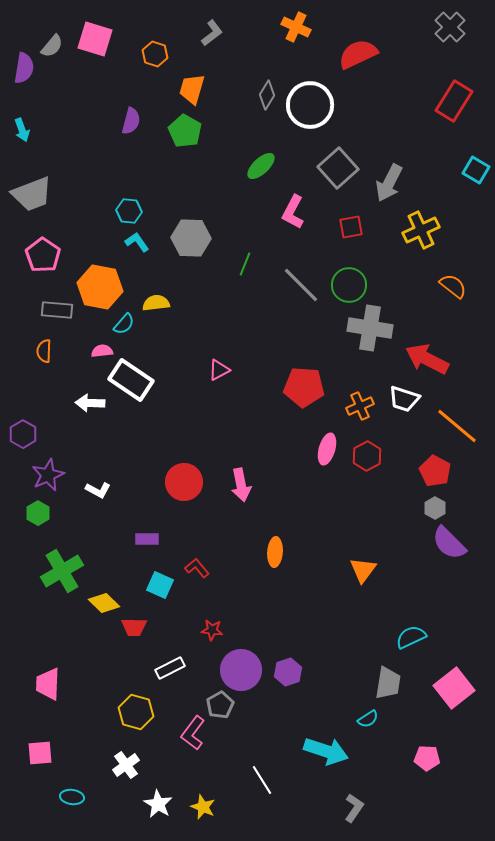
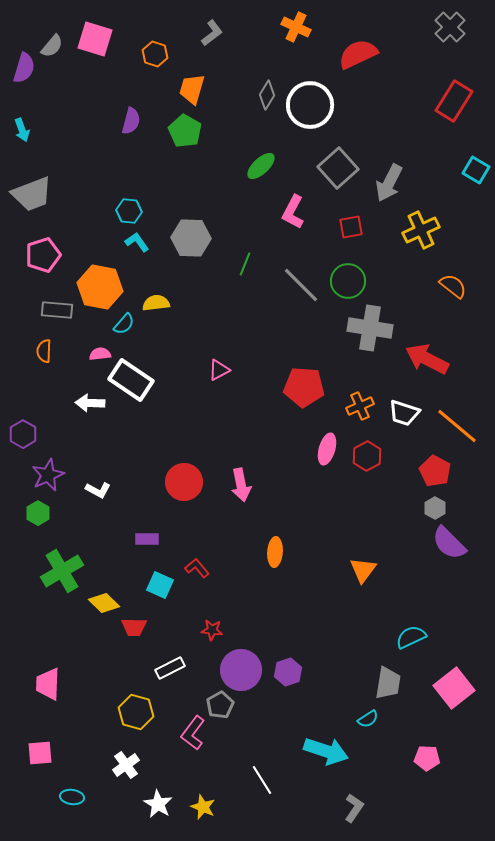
purple semicircle at (24, 68): rotated 8 degrees clockwise
pink pentagon at (43, 255): rotated 20 degrees clockwise
green circle at (349, 285): moved 1 px left, 4 px up
pink semicircle at (102, 351): moved 2 px left, 3 px down
white trapezoid at (404, 399): moved 14 px down
